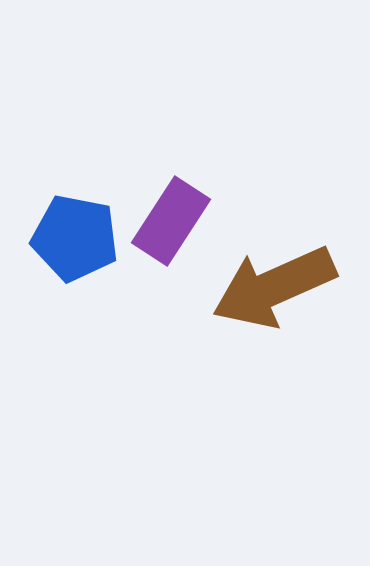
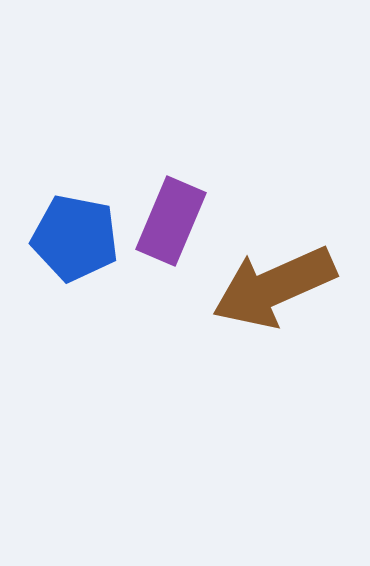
purple rectangle: rotated 10 degrees counterclockwise
